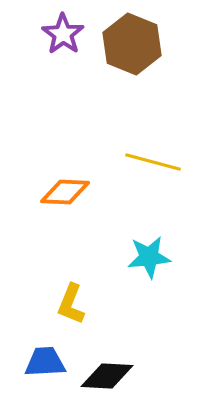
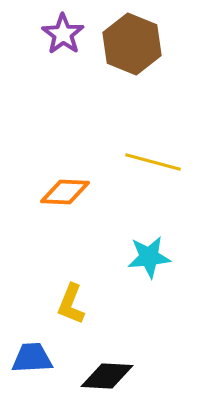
blue trapezoid: moved 13 px left, 4 px up
